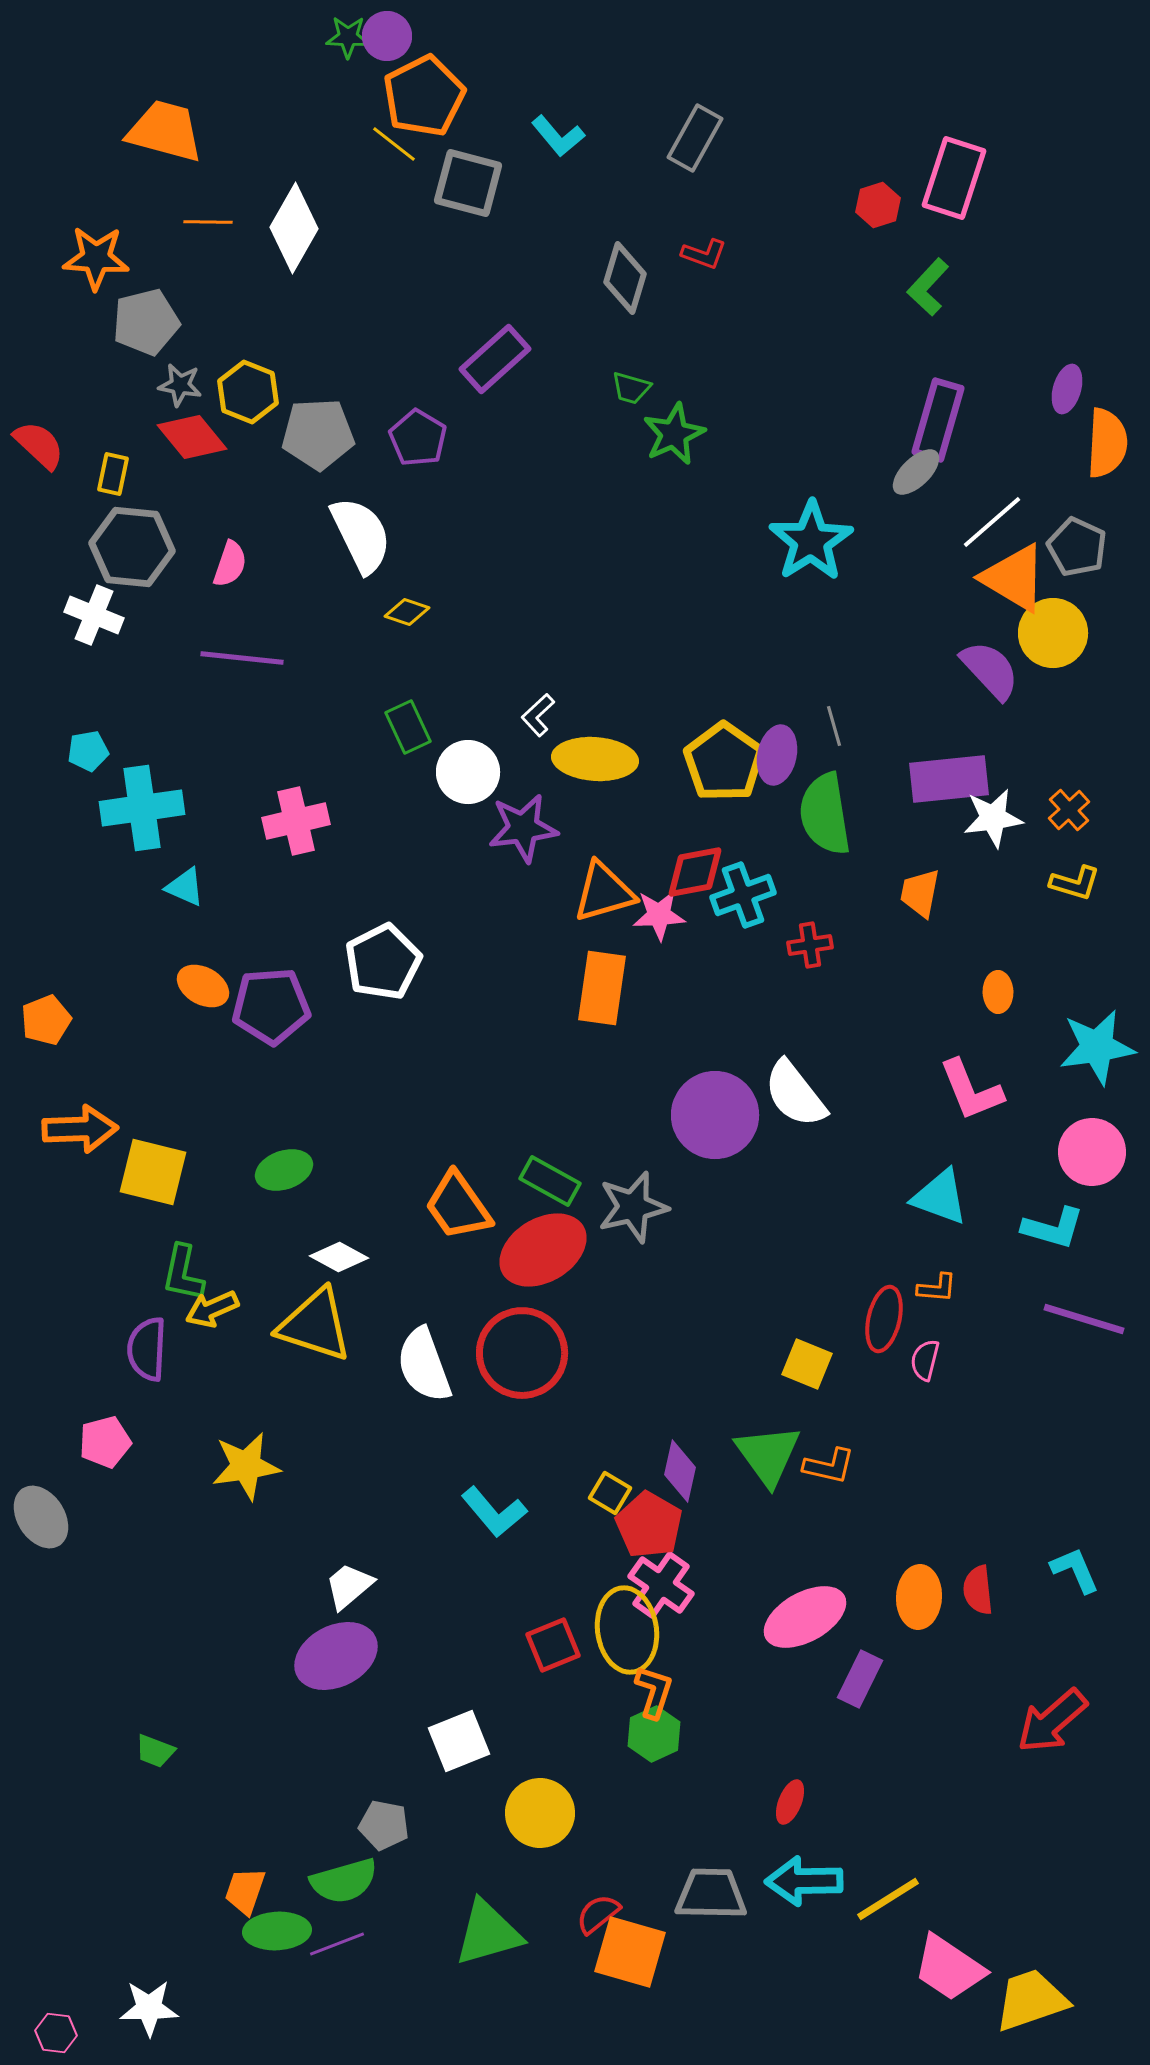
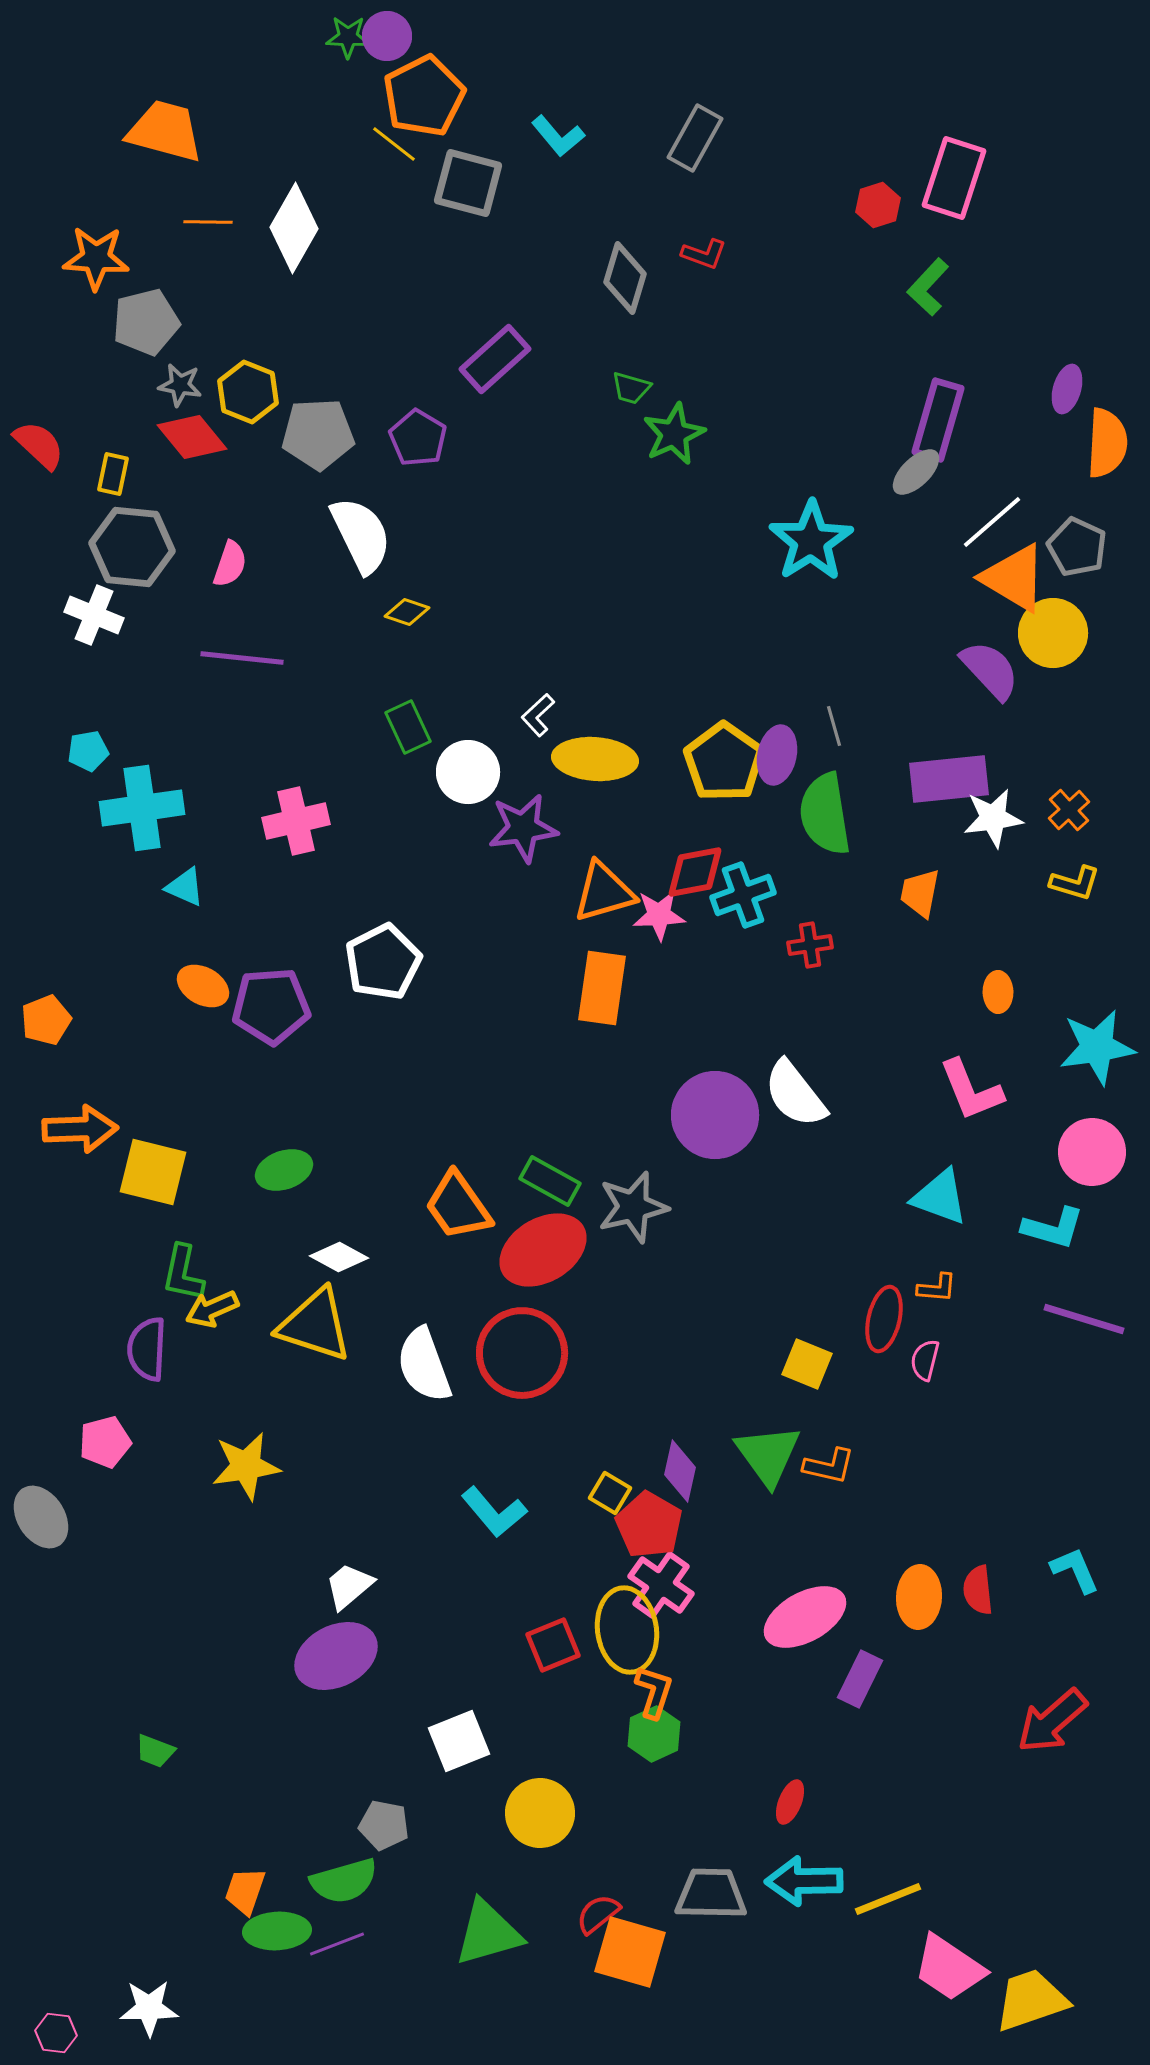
yellow line at (888, 1899): rotated 10 degrees clockwise
